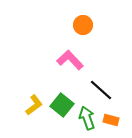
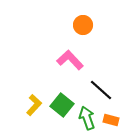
yellow L-shape: rotated 10 degrees counterclockwise
